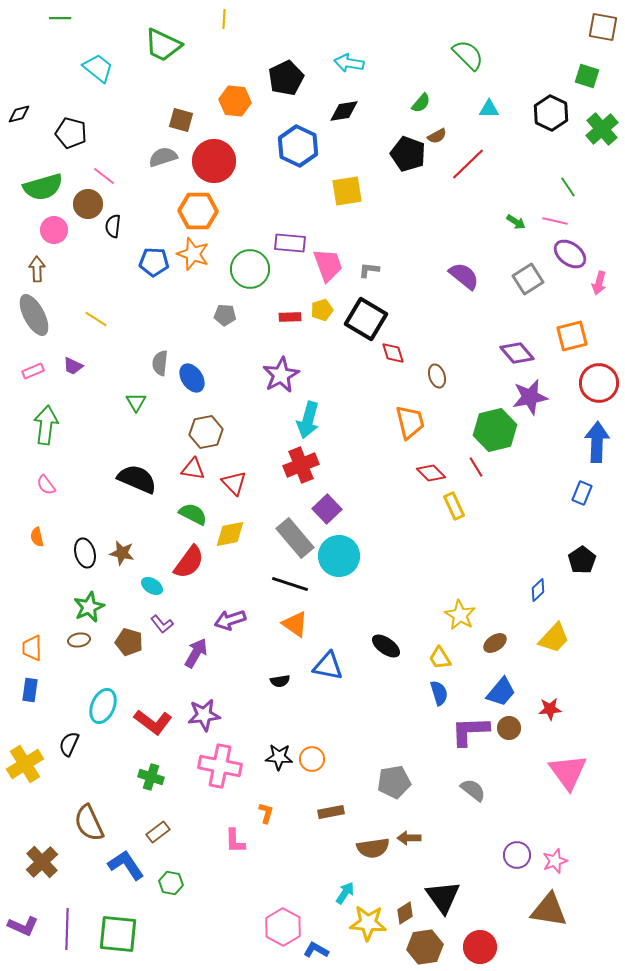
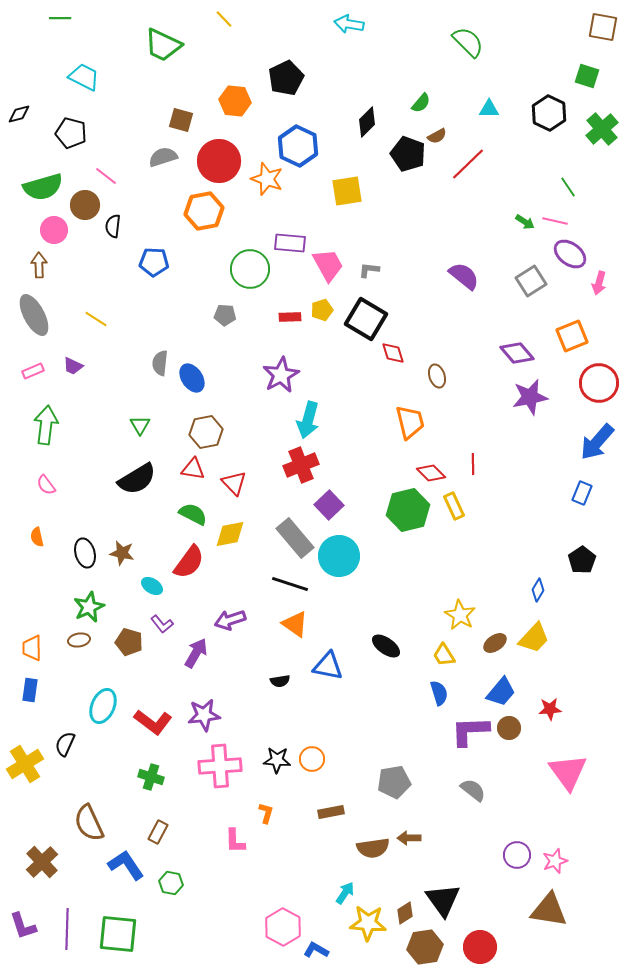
yellow line at (224, 19): rotated 48 degrees counterclockwise
green semicircle at (468, 55): moved 13 px up
cyan arrow at (349, 63): moved 39 px up
cyan trapezoid at (98, 68): moved 14 px left, 9 px down; rotated 12 degrees counterclockwise
black diamond at (344, 111): moved 23 px right, 11 px down; rotated 36 degrees counterclockwise
black hexagon at (551, 113): moved 2 px left
red circle at (214, 161): moved 5 px right
pink line at (104, 176): moved 2 px right
brown circle at (88, 204): moved 3 px left, 1 px down
orange hexagon at (198, 211): moved 6 px right; rotated 12 degrees counterclockwise
green arrow at (516, 222): moved 9 px right
orange star at (193, 254): moved 74 px right, 75 px up
pink trapezoid at (328, 265): rotated 9 degrees counterclockwise
brown arrow at (37, 269): moved 2 px right, 4 px up
gray square at (528, 279): moved 3 px right, 2 px down
orange square at (572, 336): rotated 8 degrees counterclockwise
green triangle at (136, 402): moved 4 px right, 23 px down
green hexagon at (495, 430): moved 87 px left, 80 px down
blue arrow at (597, 442): rotated 141 degrees counterclockwise
red line at (476, 467): moved 3 px left, 3 px up; rotated 30 degrees clockwise
black semicircle at (137, 479): rotated 126 degrees clockwise
purple square at (327, 509): moved 2 px right, 4 px up
blue diamond at (538, 590): rotated 15 degrees counterclockwise
yellow trapezoid at (554, 638): moved 20 px left
yellow trapezoid at (440, 658): moved 4 px right, 3 px up
black semicircle at (69, 744): moved 4 px left
black star at (279, 757): moved 2 px left, 3 px down
pink cross at (220, 766): rotated 15 degrees counterclockwise
brown rectangle at (158, 832): rotated 25 degrees counterclockwise
black triangle at (443, 897): moved 3 px down
purple L-shape at (23, 926): rotated 48 degrees clockwise
